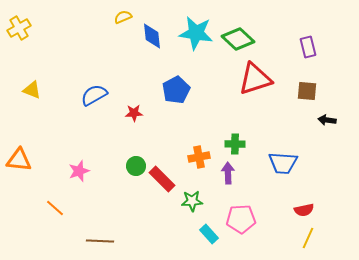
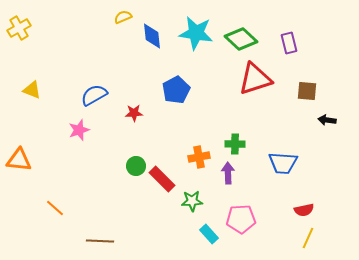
green diamond: moved 3 px right
purple rectangle: moved 19 px left, 4 px up
pink star: moved 41 px up
